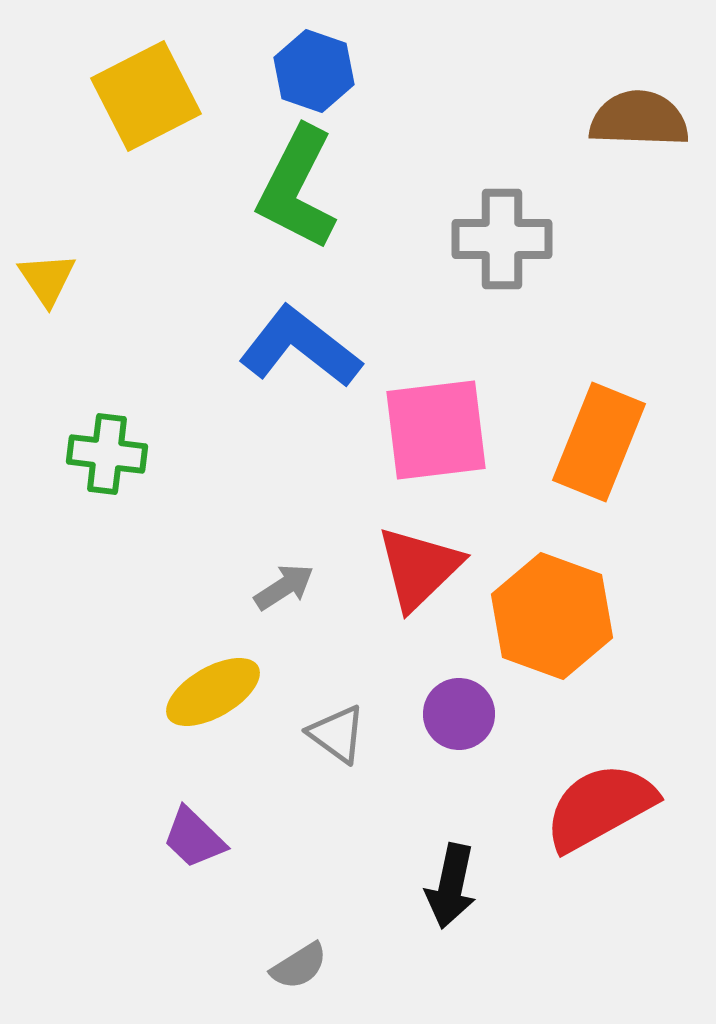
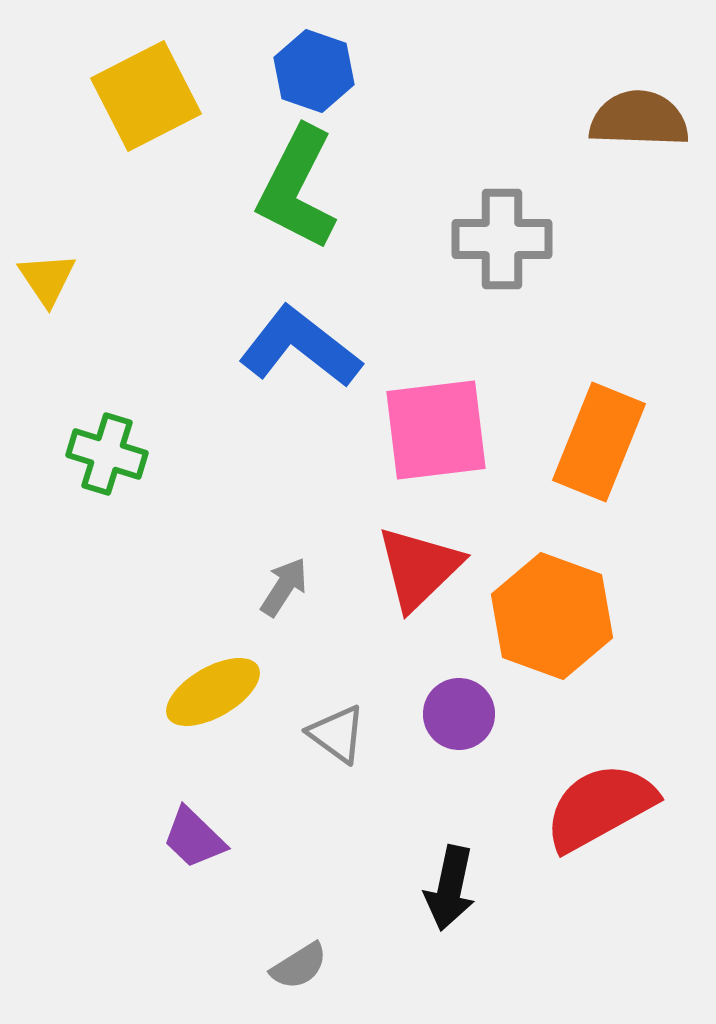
green cross: rotated 10 degrees clockwise
gray arrow: rotated 24 degrees counterclockwise
black arrow: moved 1 px left, 2 px down
